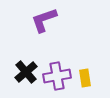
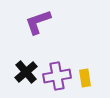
purple L-shape: moved 6 px left, 2 px down
